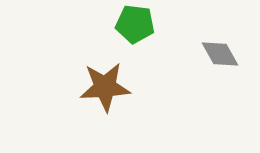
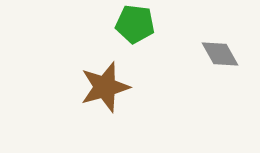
brown star: rotated 12 degrees counterclockwise
